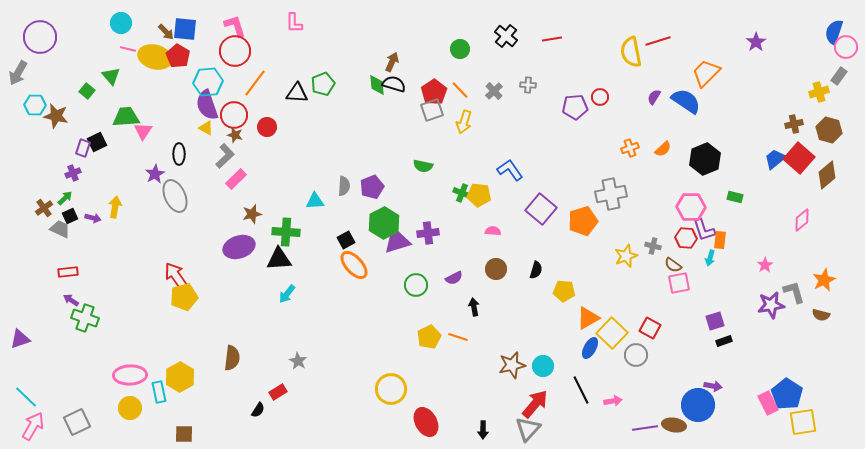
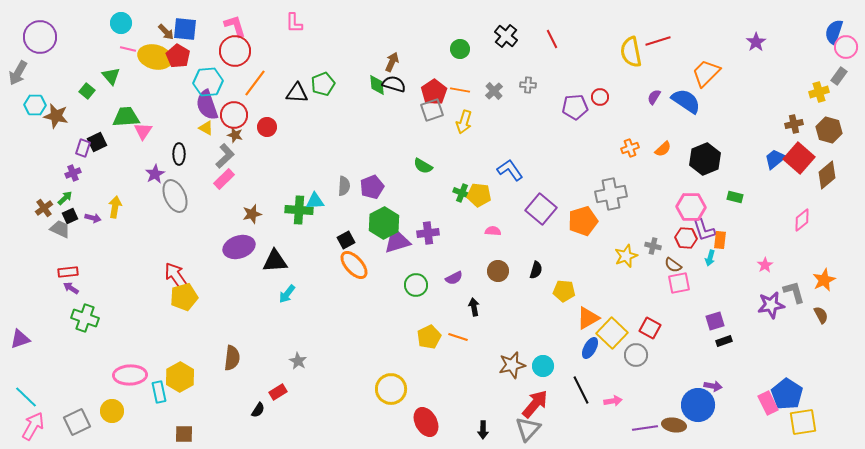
red line at (552, 39): rotated 72 degrees clockwise
orange line at (460, 90): rotated 36 degrees counterclockwise
green semicircle at (423, 166): rotated 18 degrees clockwise
pink rectangle at (236, 179): moved 12 px left
green cross at (286, 232): moved 13 px right, 22 px up
black triangle at (279, 259): moved 4 px left, 2 px down
brown circle at (496, 269): moved 2 px right, 2 px down
purple arrow at (71, 300): moved 12 px up
brown semicircle at (821, 315): rotated 132 degrees counterclockwise
yellow circle at (130, 408): moved 18 px left, 3 px down
